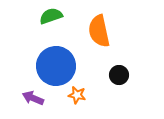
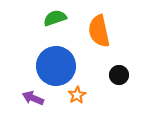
green semicircle: moved 4 px right, 2 px down
orange star: rotated 30 degrees clockwise
